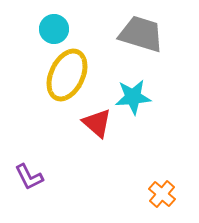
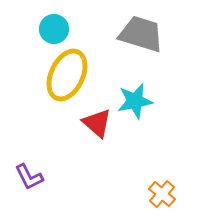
cyan star: moved 2 px right, 4 px down; rotated 6 degrees counterclockwise
